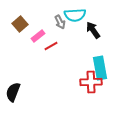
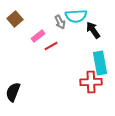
cyan semicircle: moved 1 px right, 1 px down
brown square: moved 5 px left, 5 px up
cyan rectangle: moved 5 px up
